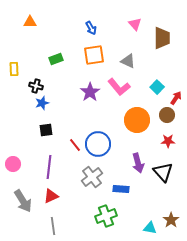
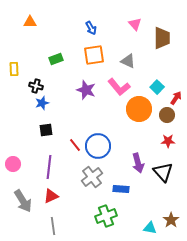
purple star: moved 4 px left, 2 px up; rotated 18 degrees counterclockwise
orange circle: moved 2 px right, 11 px up
blue circle: moved 2 px down
